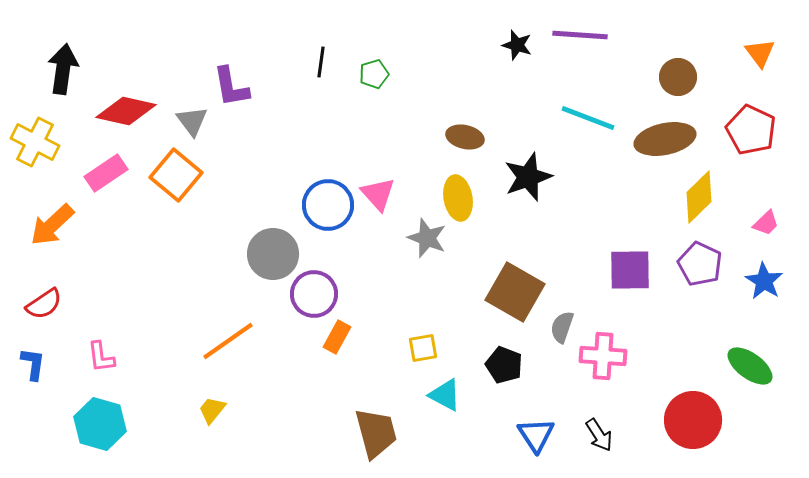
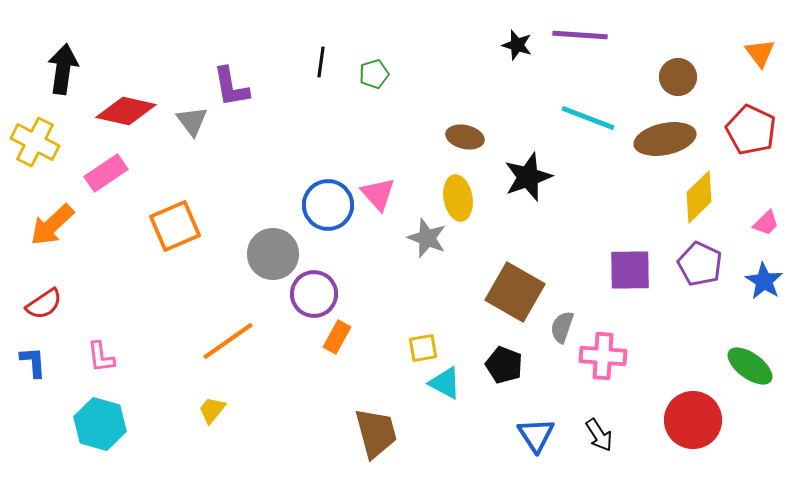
orange square at (176, 175): moved 1 px left, 51 px down; rotated 27 degrees clockwise
blue L-shape at (33, 364): moved 2 px up; rotated 12 degrees counterclockwise
cyan triangle at (445, 395): moved 12 px up
